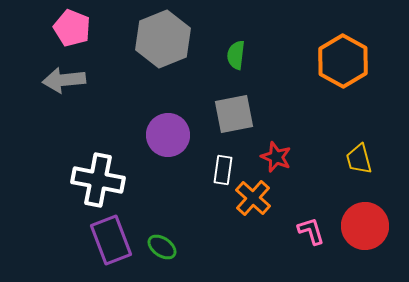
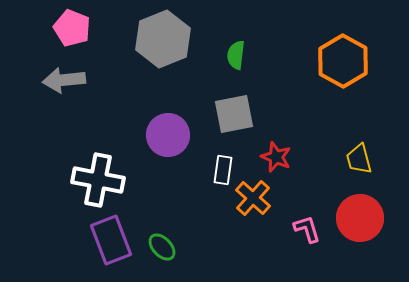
red circle: moved 5 px left, 8 px up
pink L-shape: moved 4 px left, 2 px up
green ellipse: rotated 12 degrees clockwise
